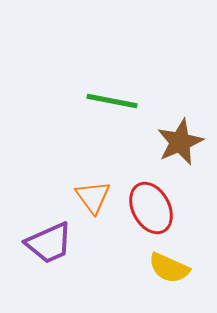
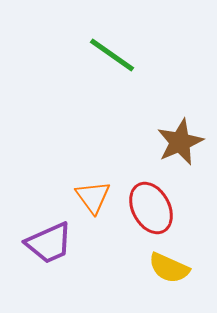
green line: moved 46 px up; rotated 24 degrees clockwise
